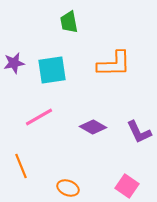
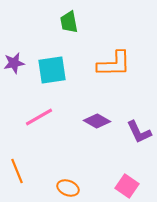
purple diamond: moved 4 px right, 6 px up
orange line: moved 4 px left, 5 px down
